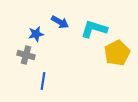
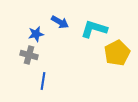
gray cross: moved 3 px right
